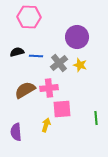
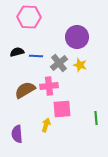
pink cross: moved 2 px up
purple semicircle: moved 1 px right, 2 px down
